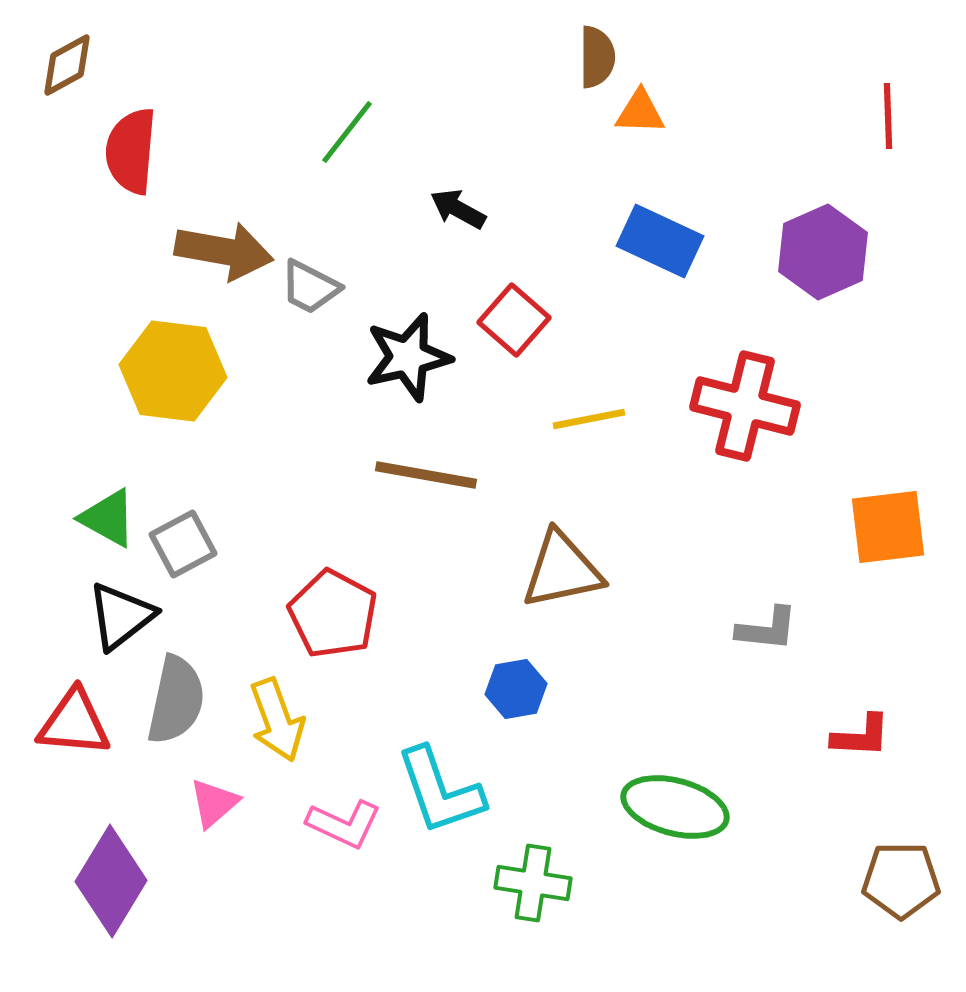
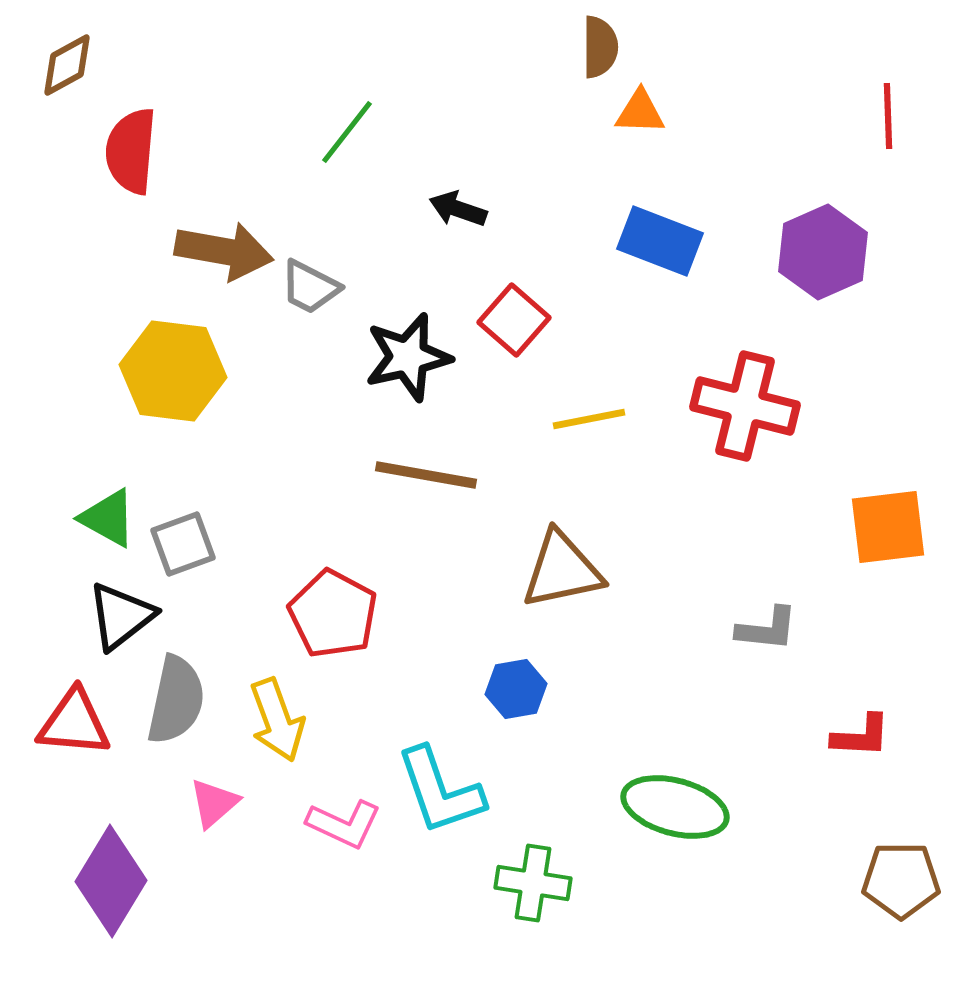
brown semicircle: moved 3 px right, 10 px up
black arrow: rotated 10 degrees counterclockwise
blue rectangle: rotated 4 degrees counterclockwise
gray square: rotated 8 degrees clockwise
